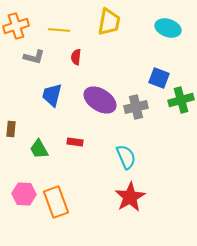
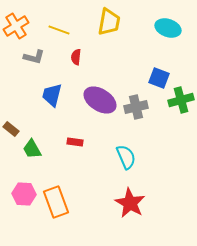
orange cross: rotated 15 degrees counterclockwise
yellow line: rotated 15 degrees clockwise
brown rectangle: rotated 56 degrees counterclockwise
green trapezoid: moved 7 px left
red star: moved 6 px down; rotated 12 degrees counterclockwise
